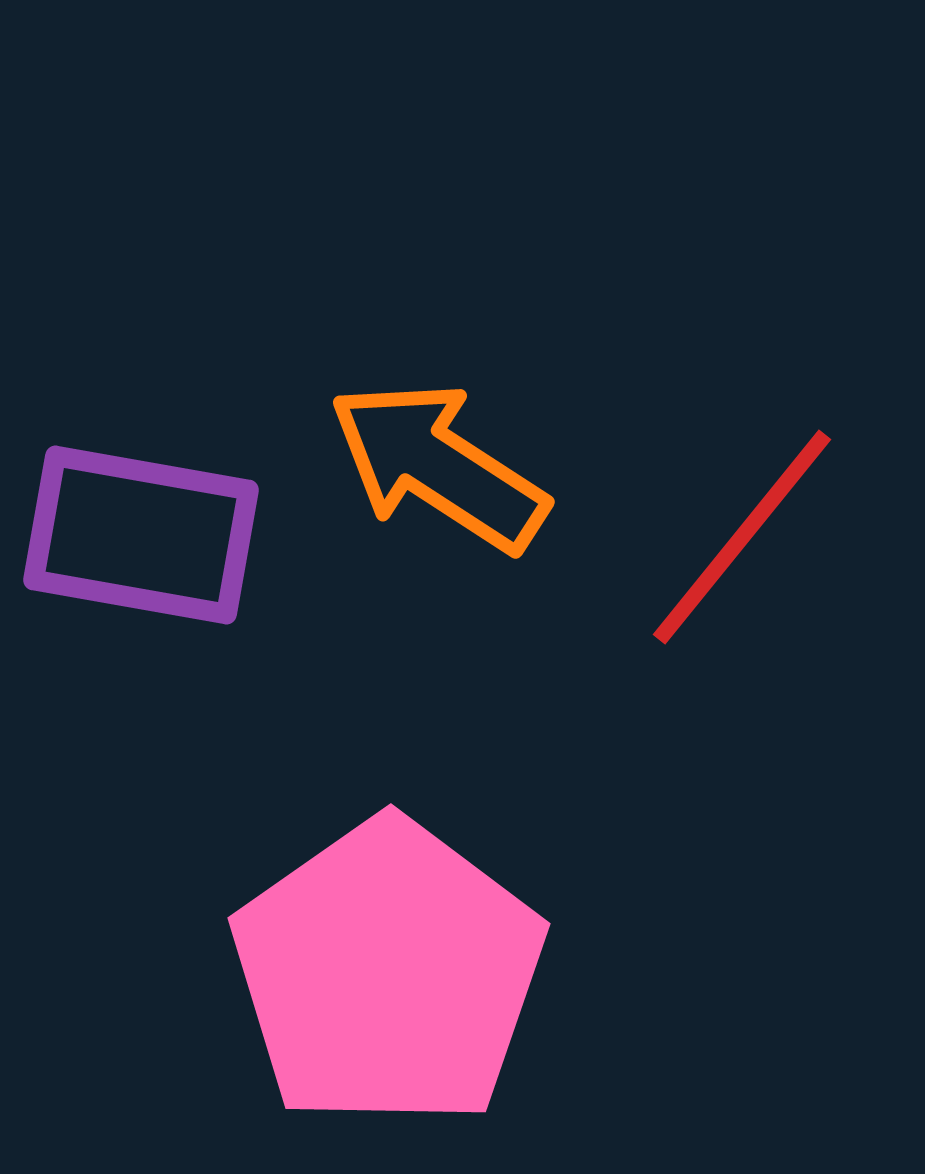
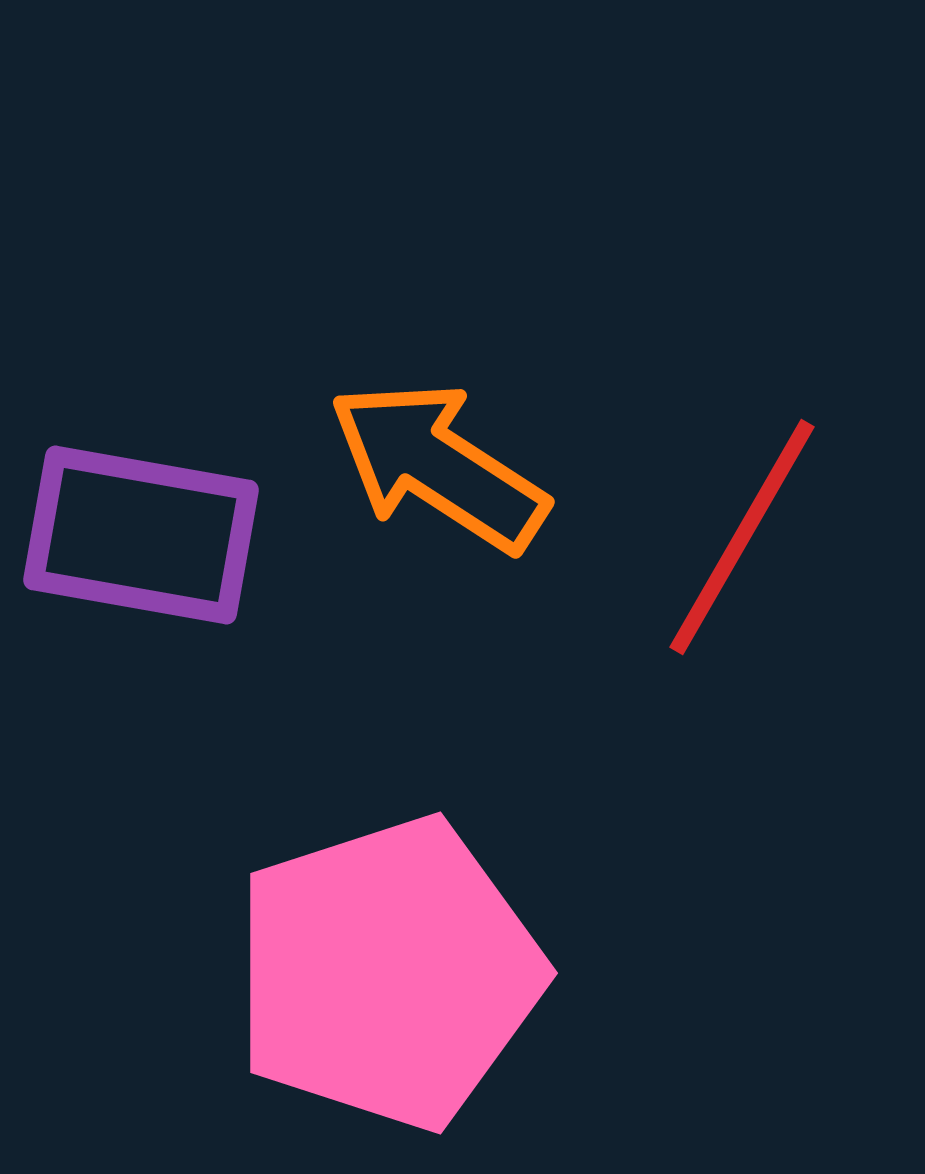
red line: rotated 9 degrees counterclockwise
pink pentagon: rotated 17 degrees clockwise
